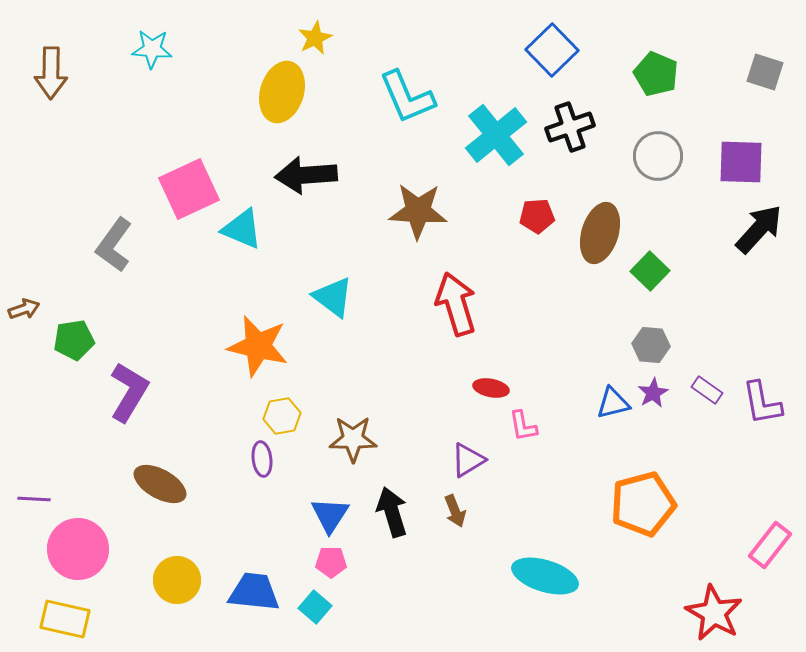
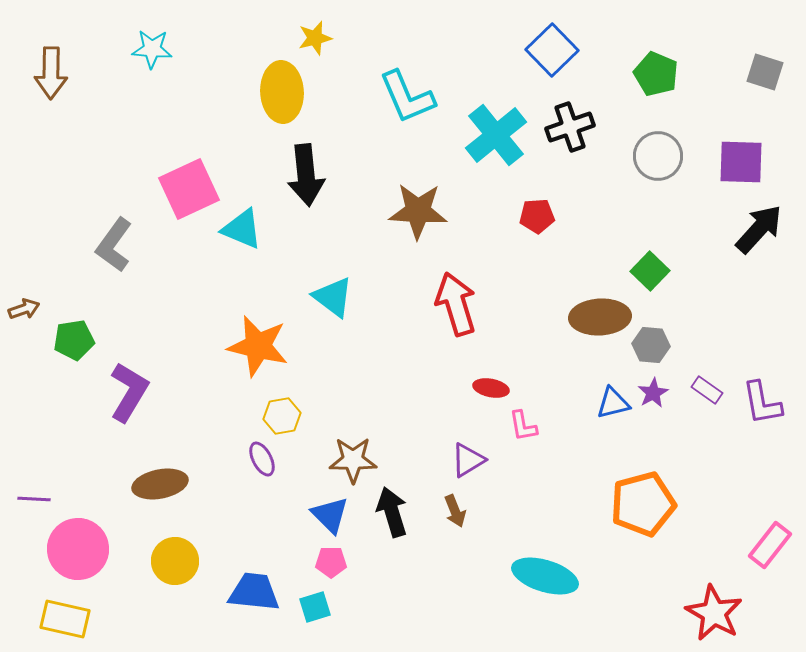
yellow star at (315, 38): rotated 12 degrees clockwise
yellow ellipse at (282, 92): rotated 20 degrees counterclockwise
black arrow at (306, 175): rotated 92 degrees counterclockwise
brown ellipse at (600, 233): moved 84 px down; rotated 70 degrees clockwise
brown star at (353, 439): moved 21 px down
purple ellipse at (262, 459): rotated 20 degrees counterclockwise
brown ellipse at (160, 484): rotated 40 degrees counterclockwise
blue triangle at (330, 515): rotated 18 degrees counterclockwise
yellow circle at (177, 580): moved 2 px left, 19 px up
cyan square at (315, 607): rotated 32 degrees clockwise
